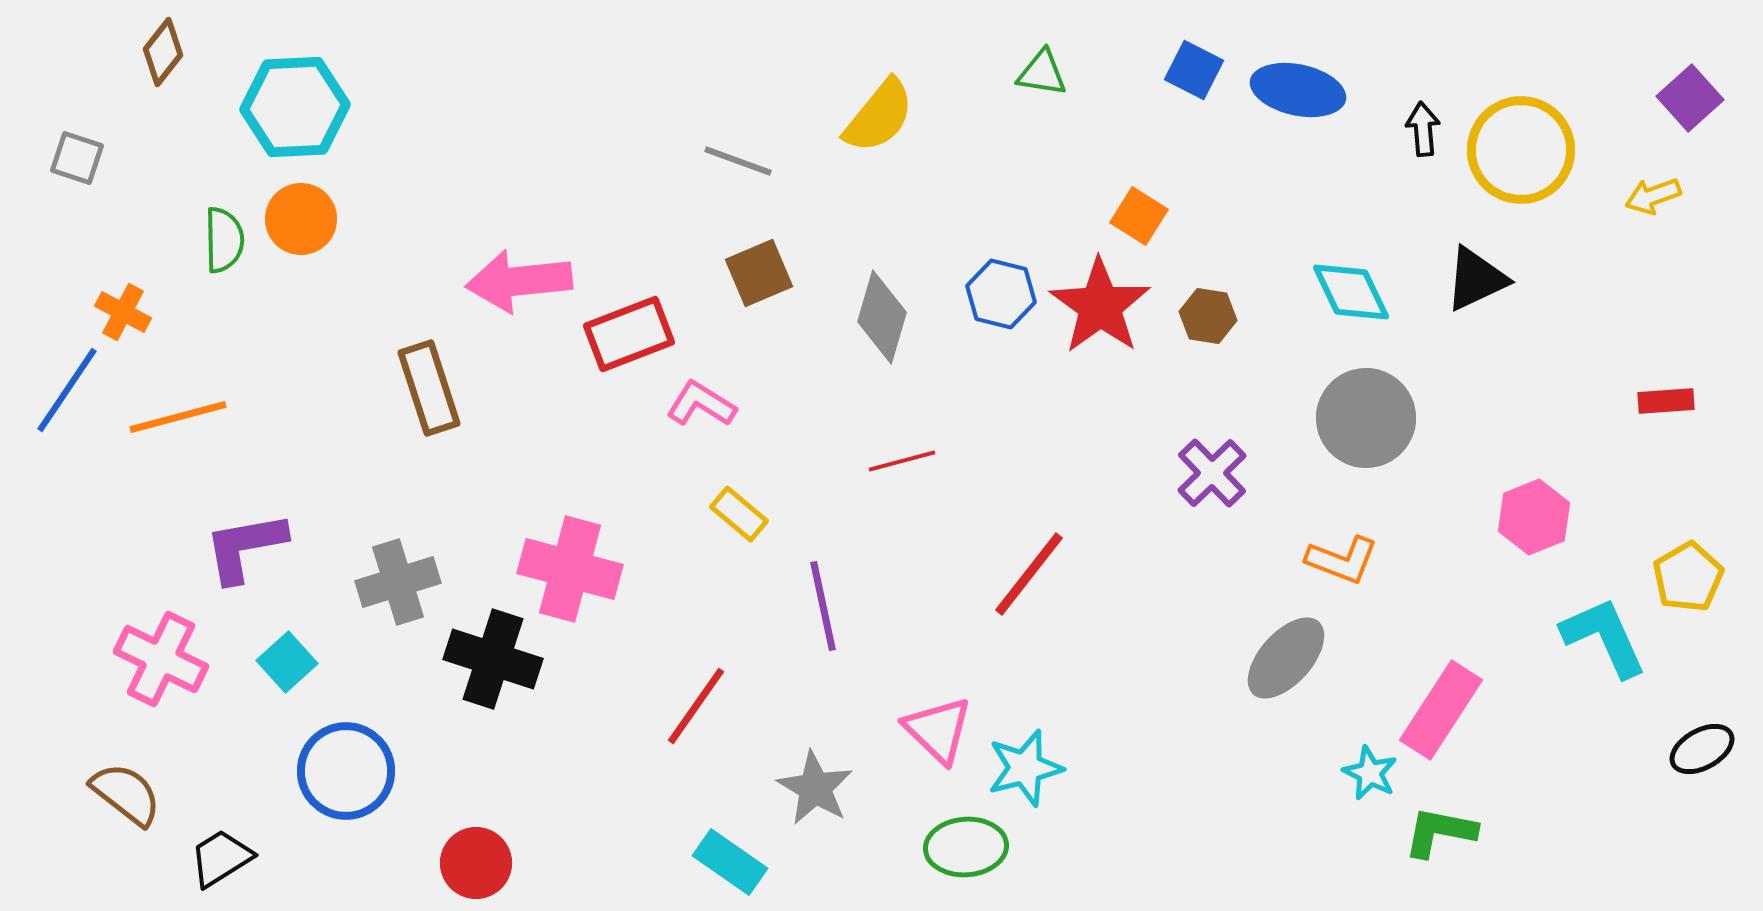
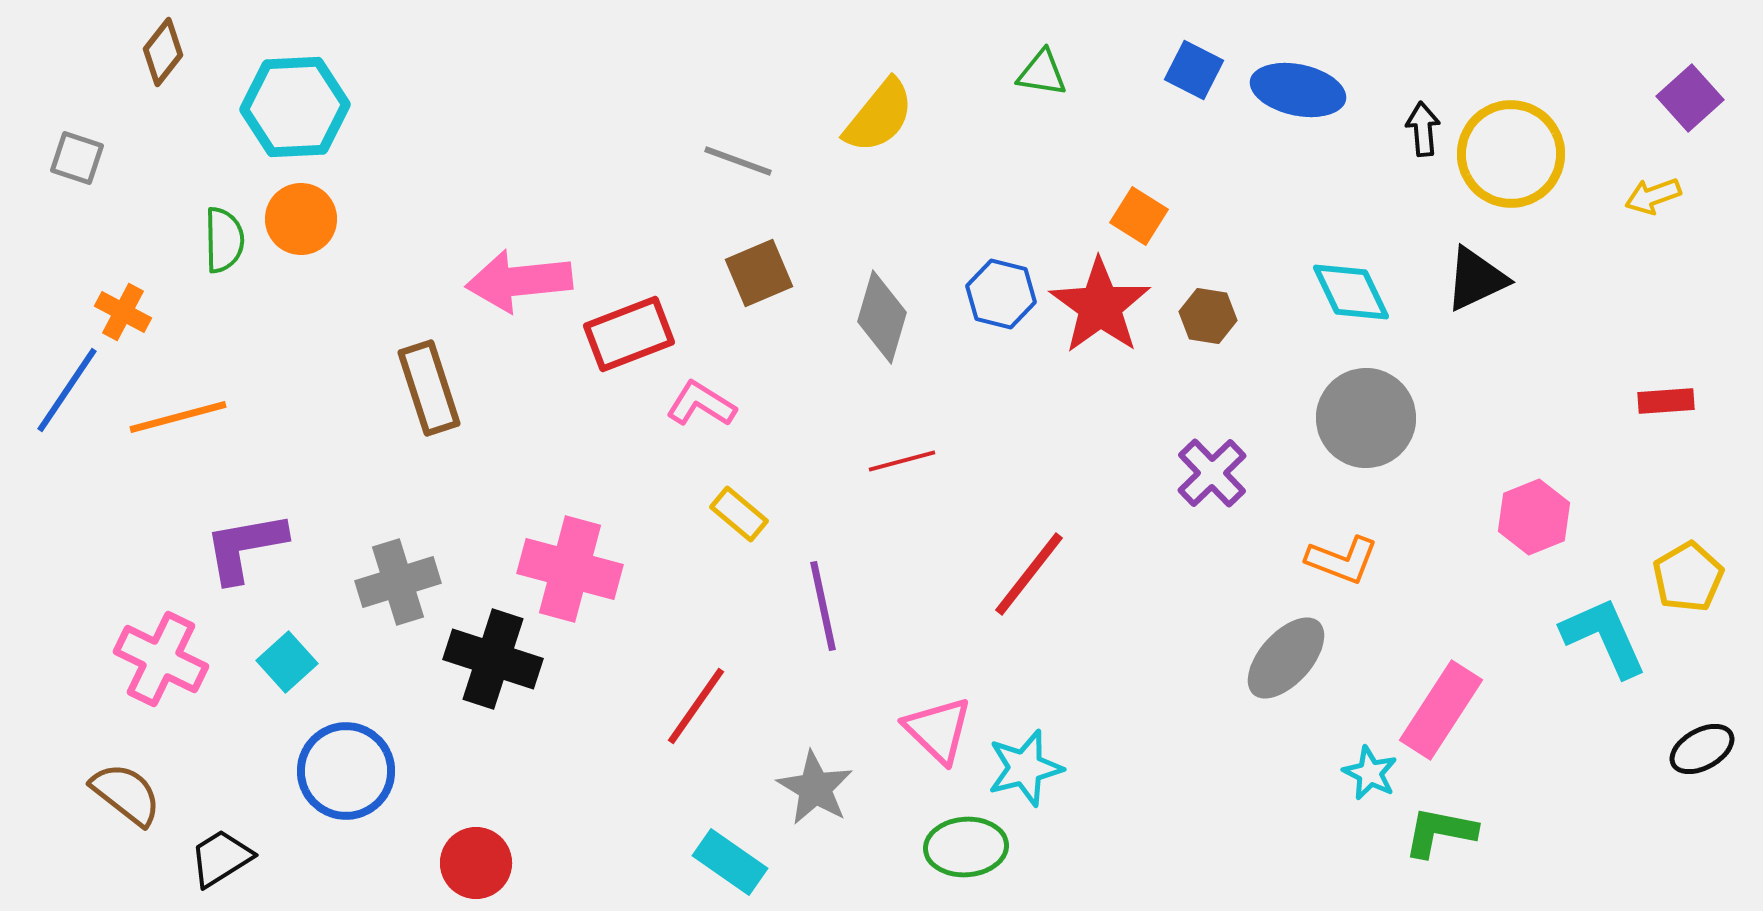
yellow circle at (1521, 150): moved 10 px left, 4 px down
